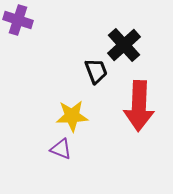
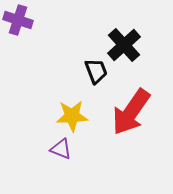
red arrow: moved 8 px left, 6 px down; rotated 33 degrees clockwise
